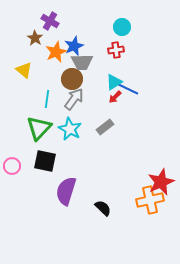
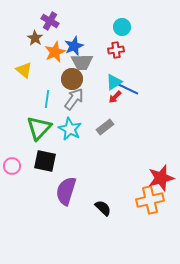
orange star: moved 1 px left
red star: moved 4 px up; rotated 8 degrees clockwise
